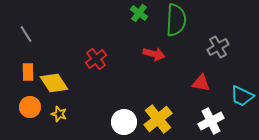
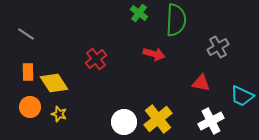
gray line: rotated 24 degrees counterclockwise
